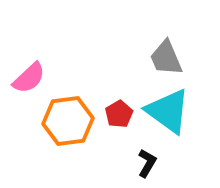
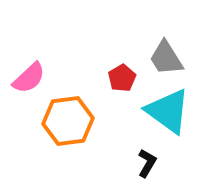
gray trapezoid: rotated 9 degrees counterclockwise
red pentagon: moved 3 px right, 36 px up
